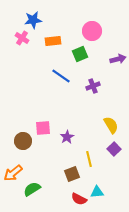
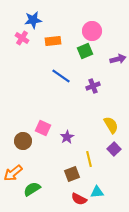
green square: moved 5 px right, 3 px up
pink square: rotated 28 degrees clockwise
